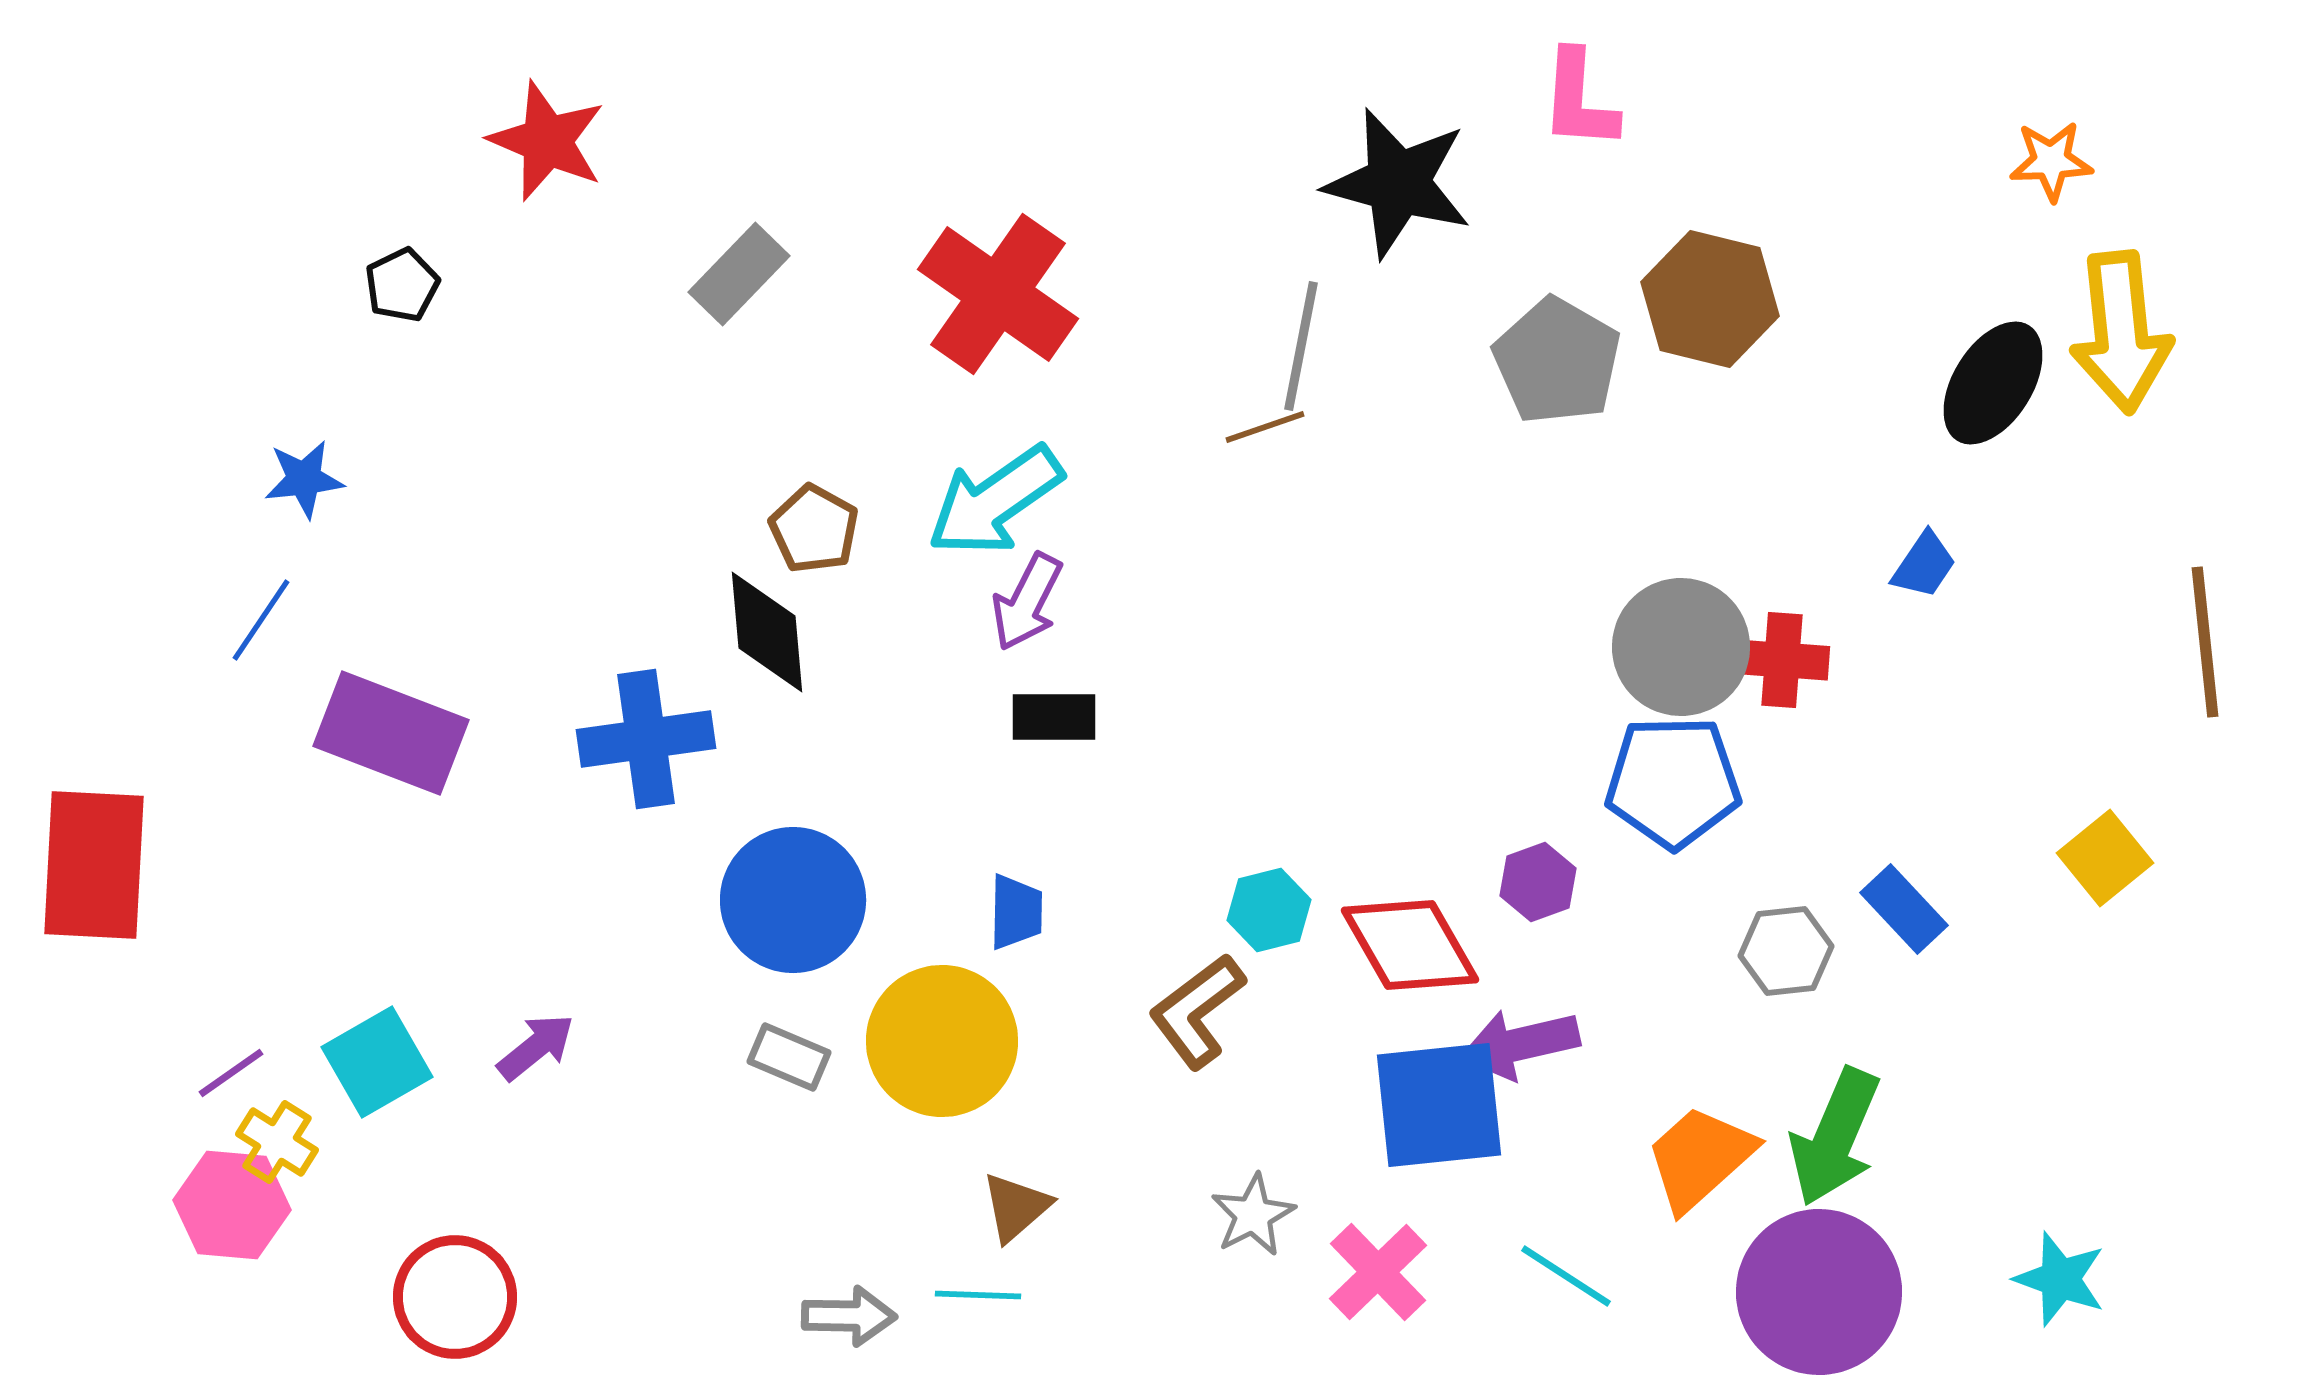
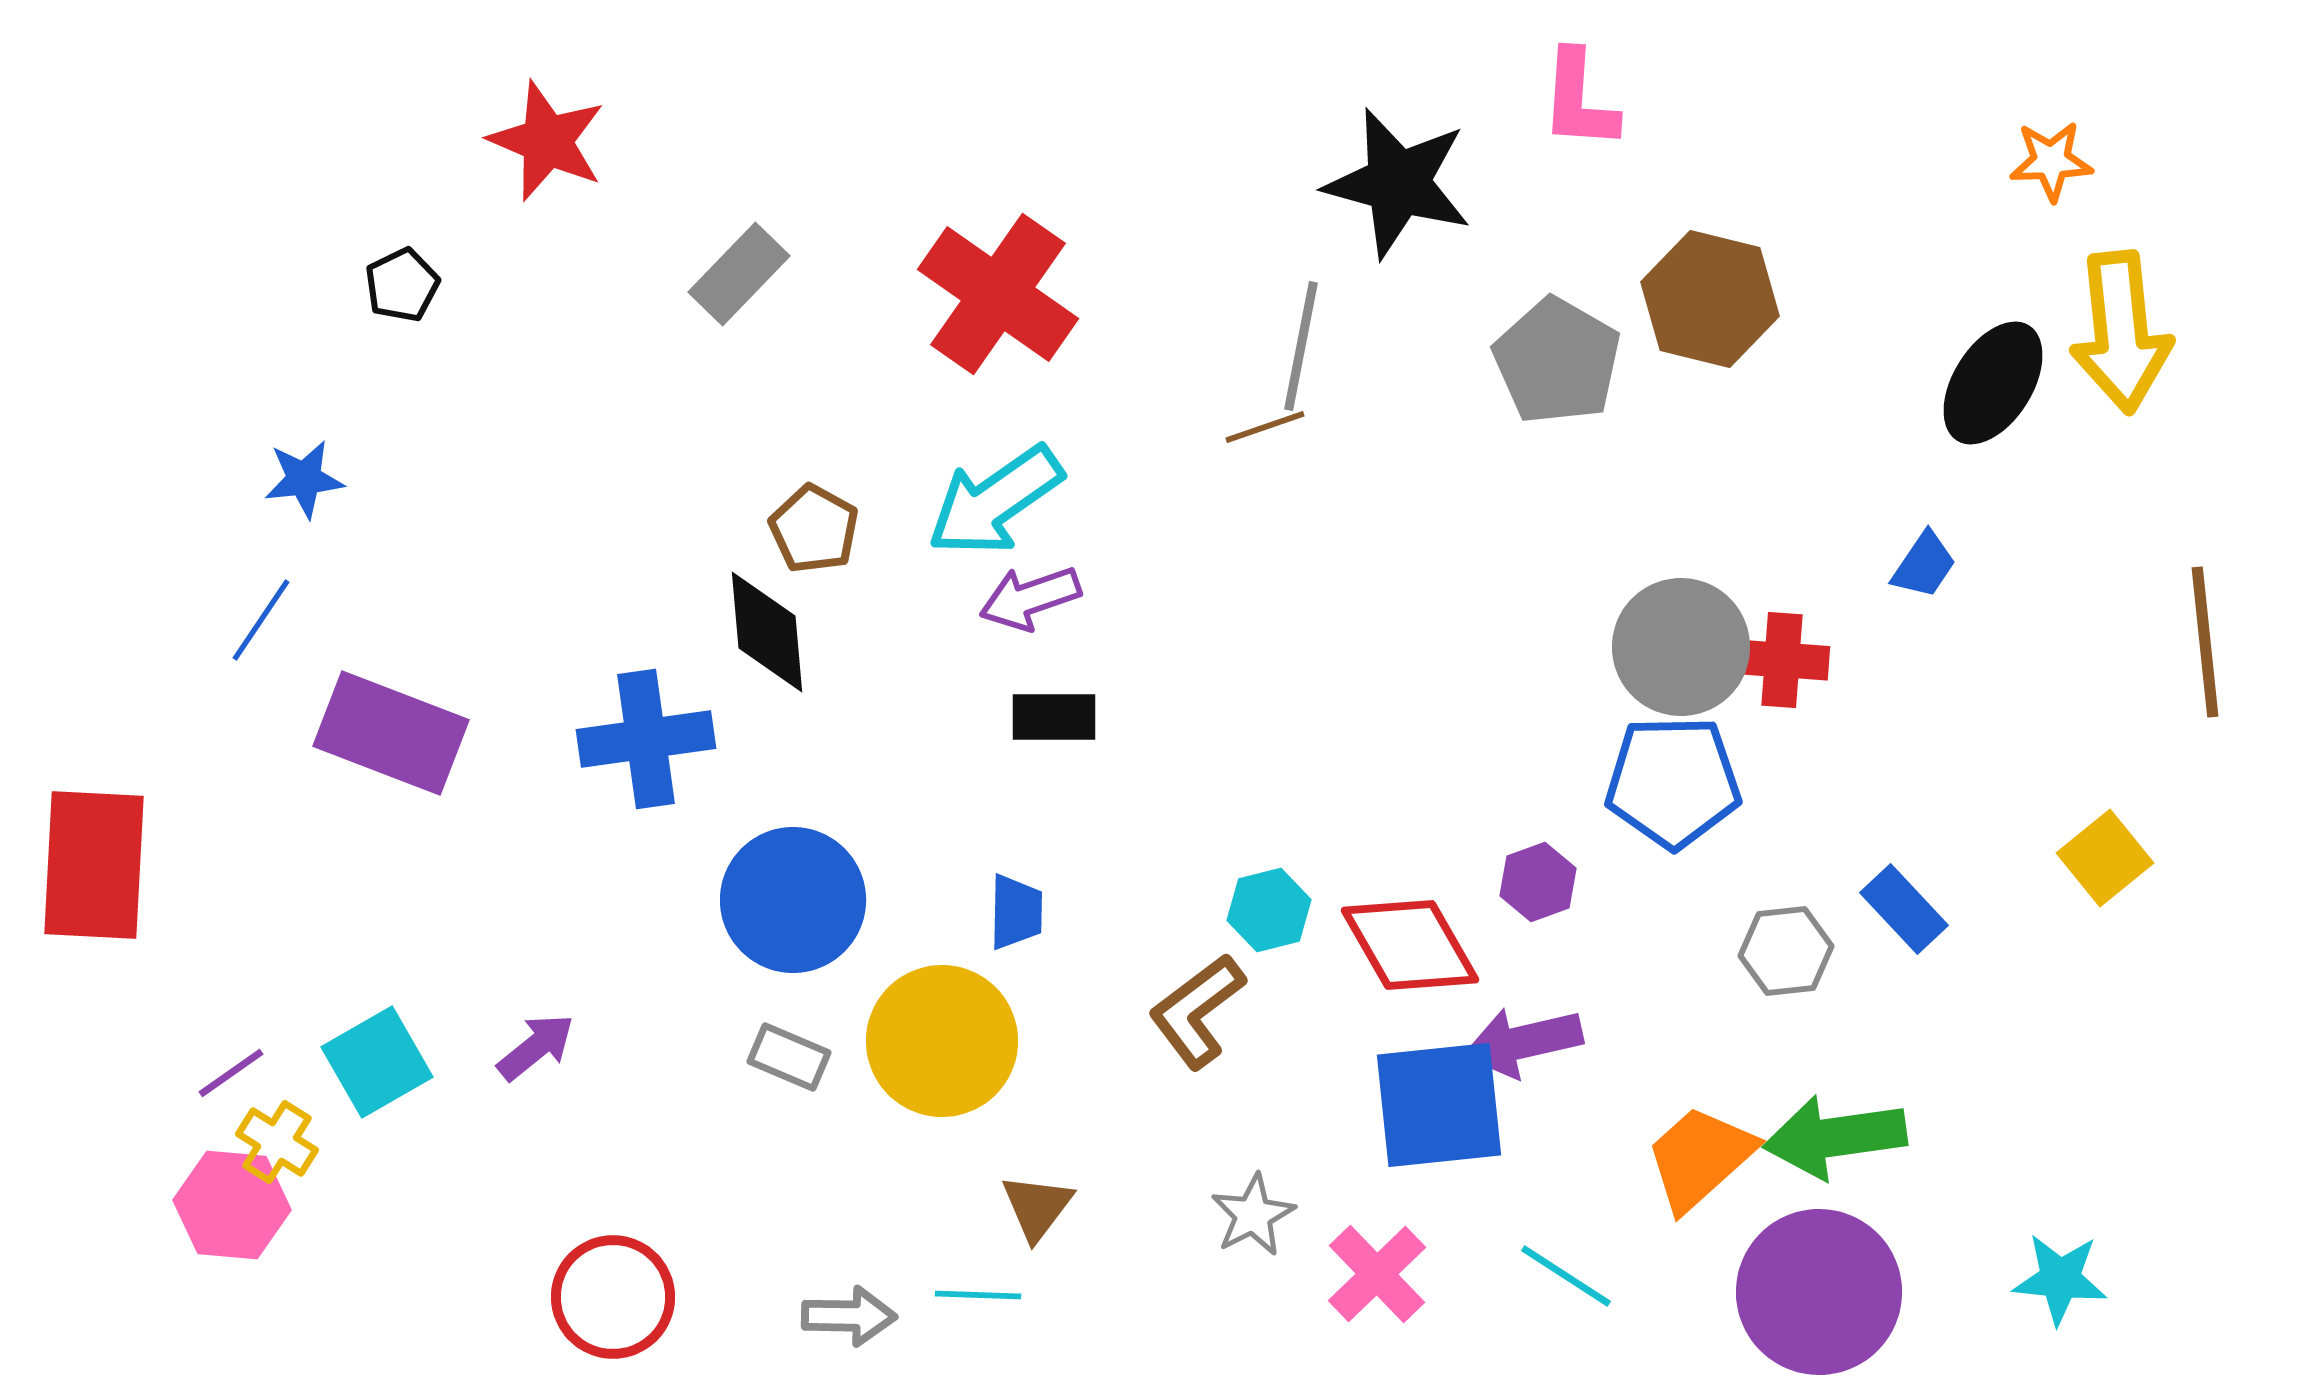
purple arrow at (1027, 602): moved 3 px right, 4 px up; rotated 44 degrees clockwise
purple arrow at (1520, 1044): moved 3 px right, 2 px up
green arrow at (1835, 1137): rotated 59 degrees clockwise
brown triangle at (1016, 1207): moved 21 px right; rotated 12 degrees counterclockwise
pink cross at (1378, 1272): moved 1 px left, 2 px down
cyan star at (2060, 1279): rotated 14 degrees counterclockwise
red circle at (455, 1297): moved 158 px right
